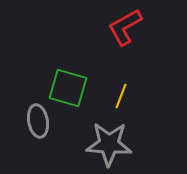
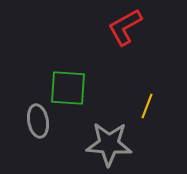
green square: rotated 12 degrees counterclockwise
yellow line: moved 26 px right, 10 px down
